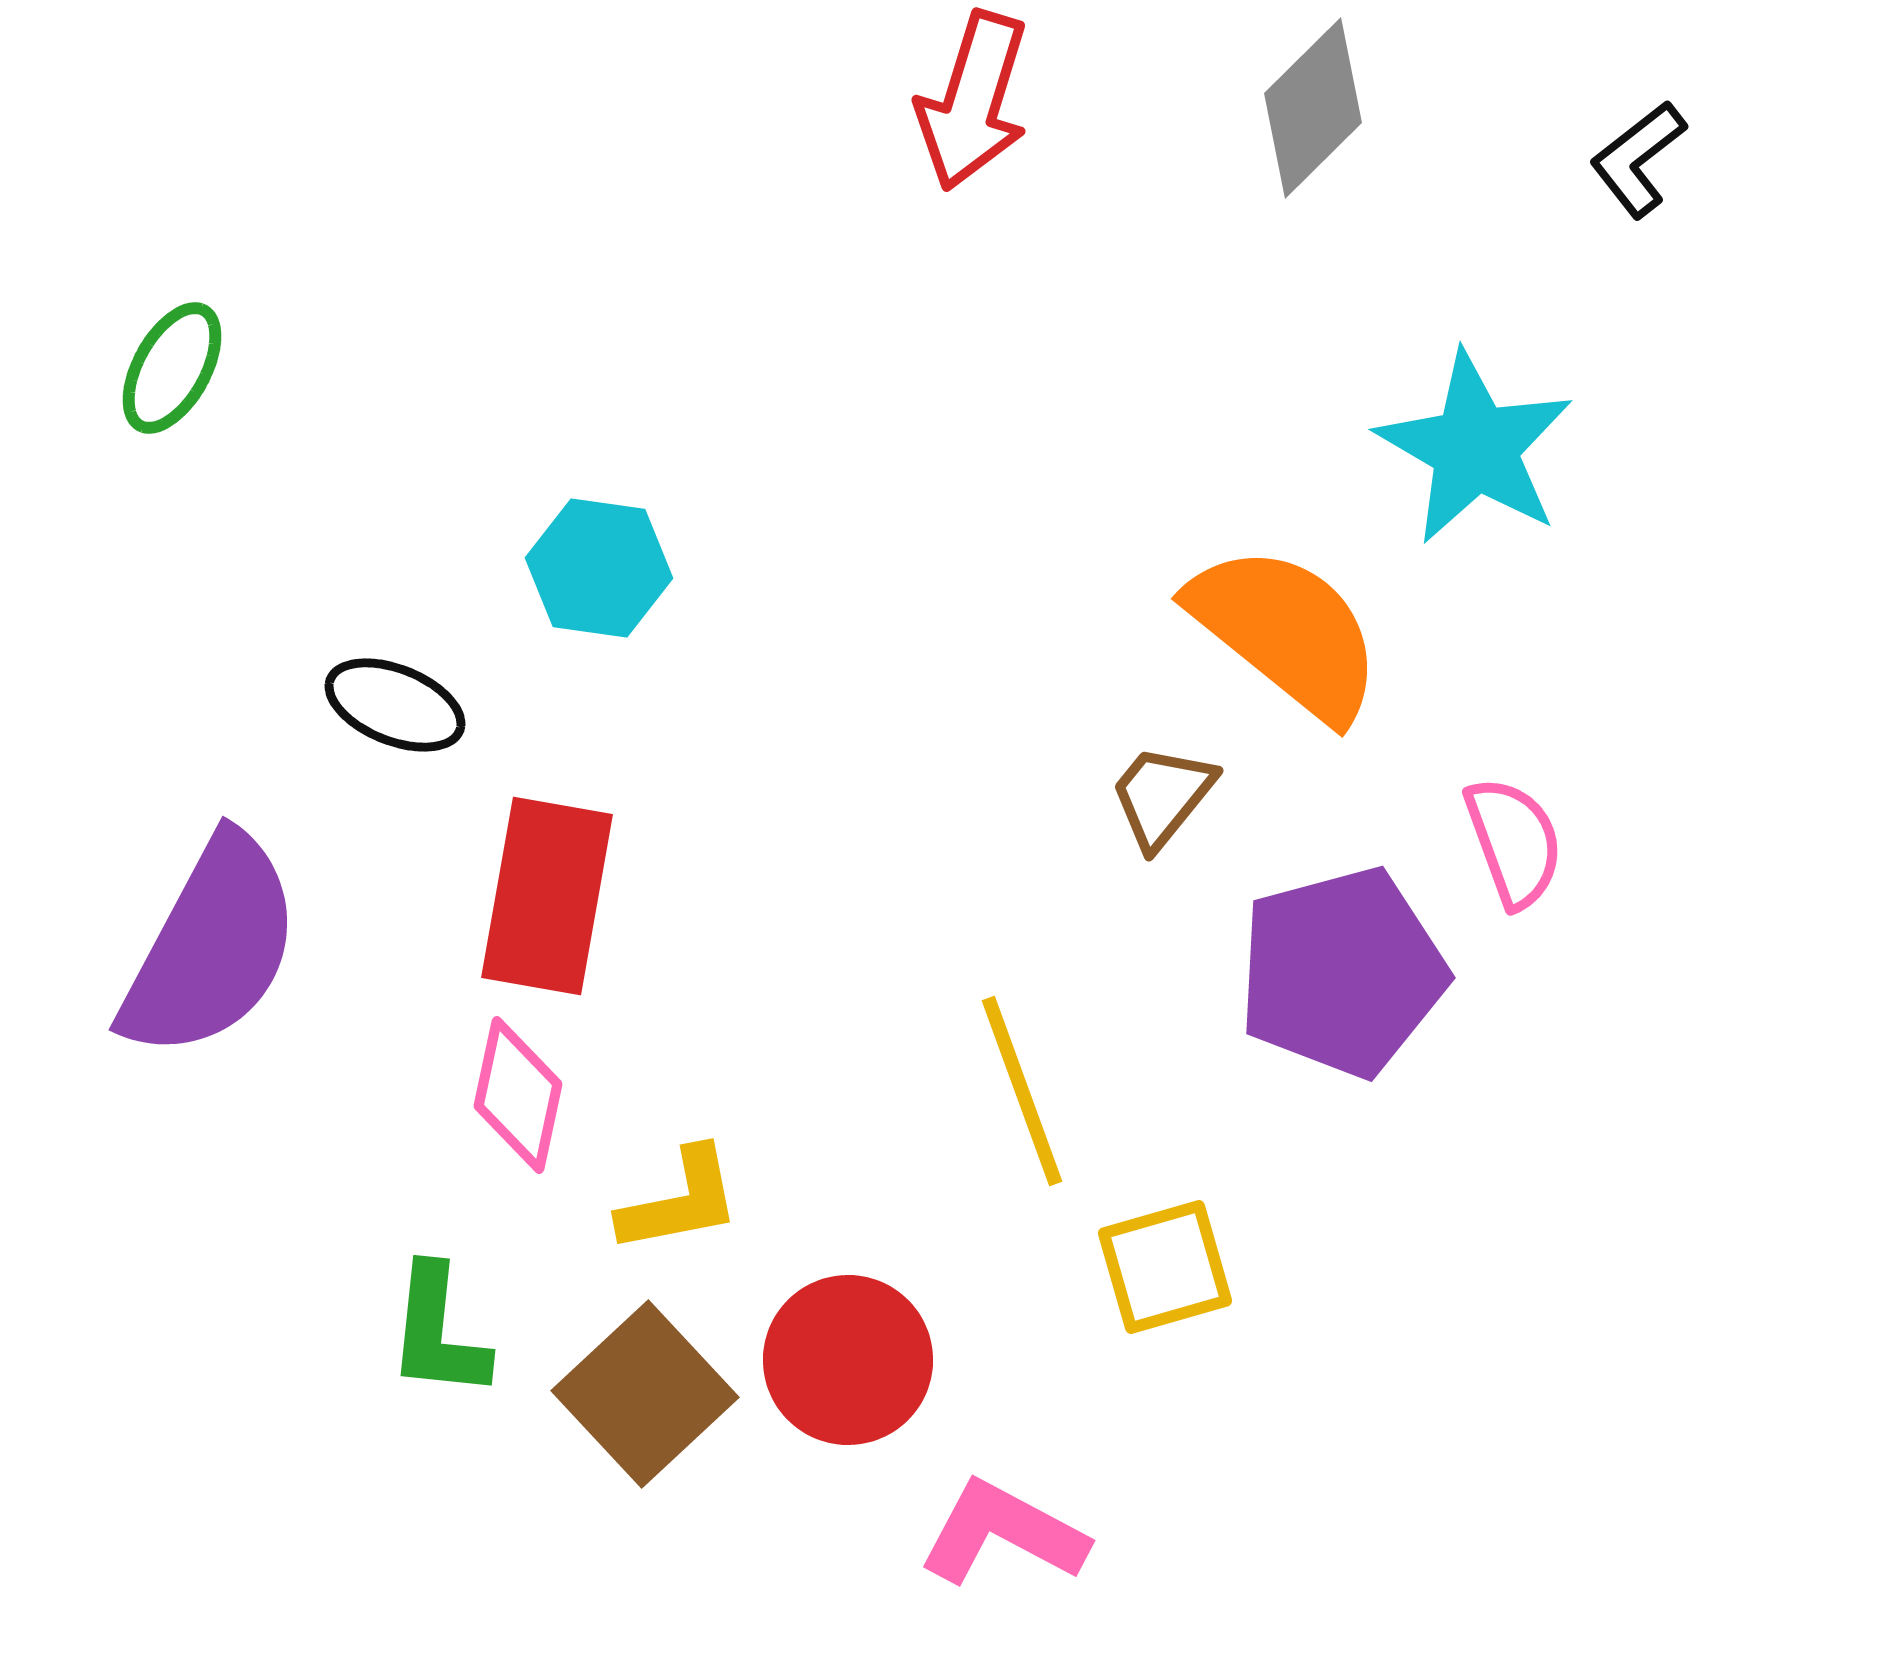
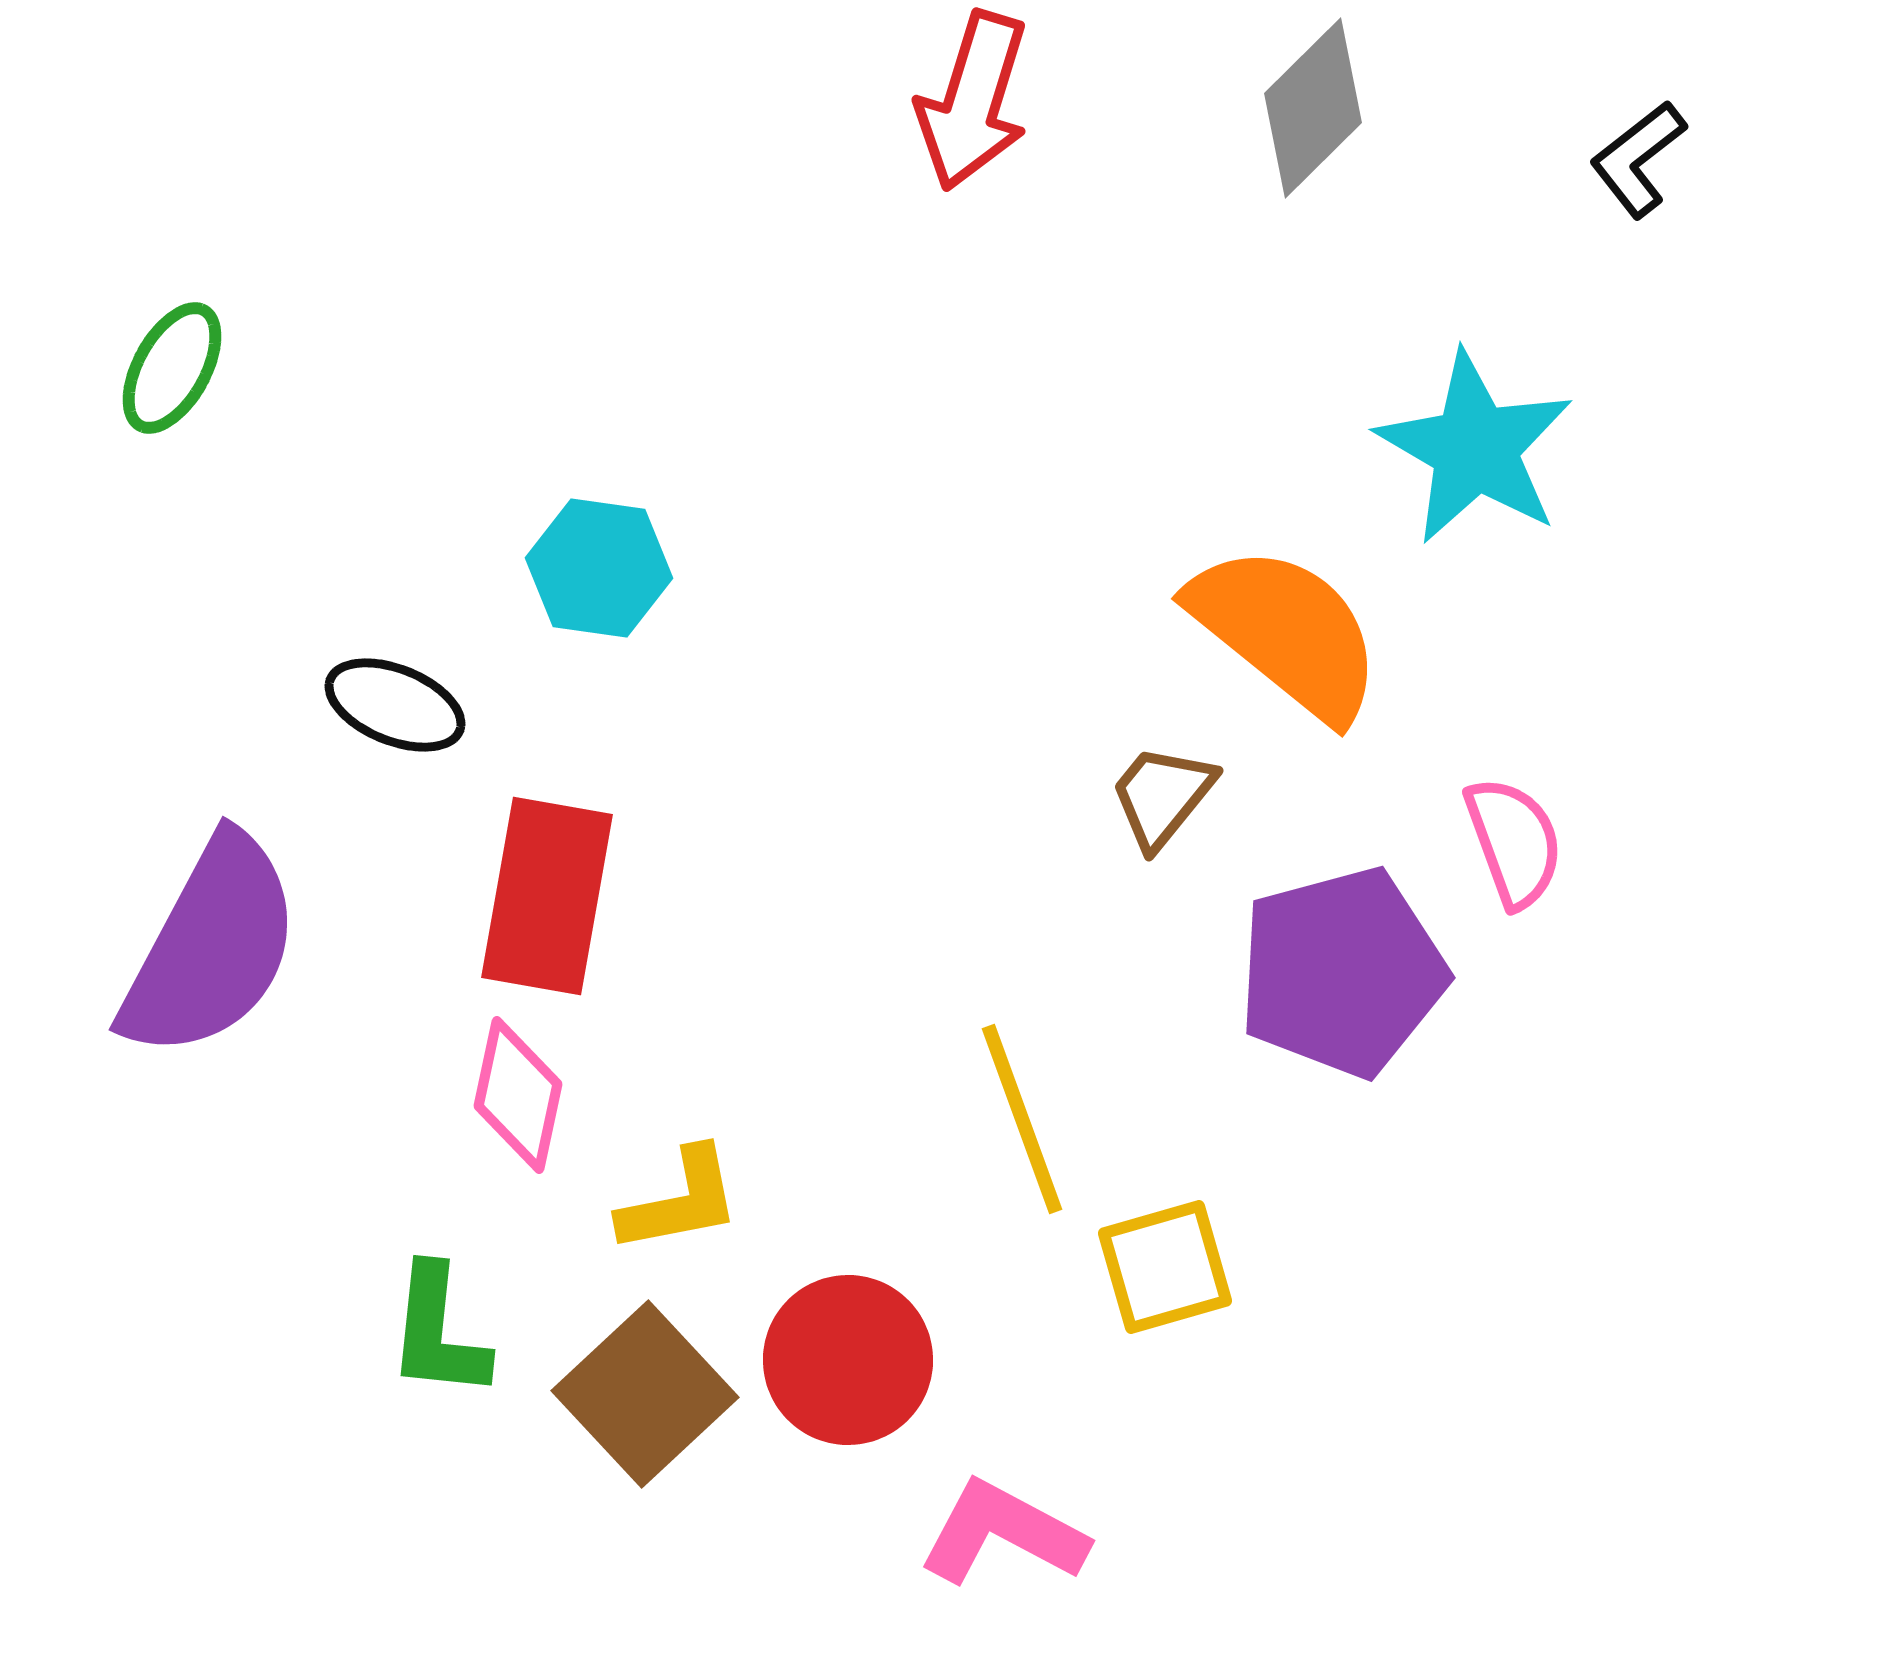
yellow line: moved 28 px down
